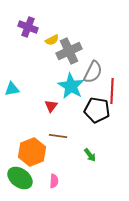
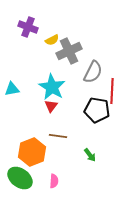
cyan star: moved 19 px left, 1 px down
